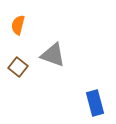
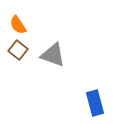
orange semicircle: rotated 48 degrees counterclockwise
brown square: moved 17 px up
